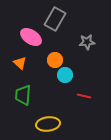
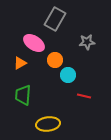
pink ellipse: moved 3 px right, 6 px down
orange triangle: rotated 48 degrees clockwise
cyan circle: moved 3 px right
